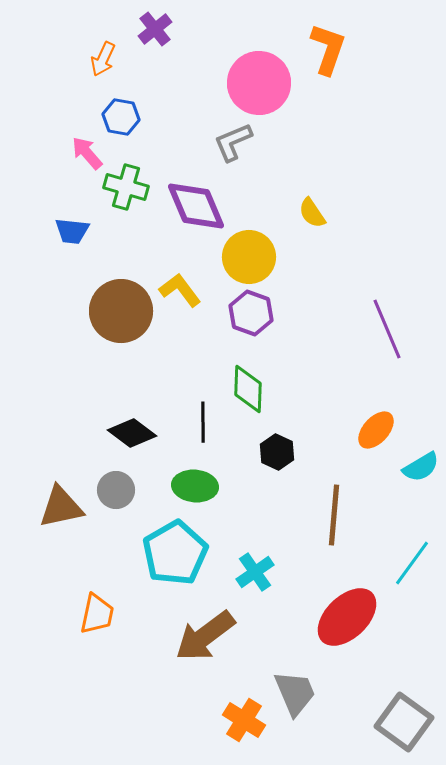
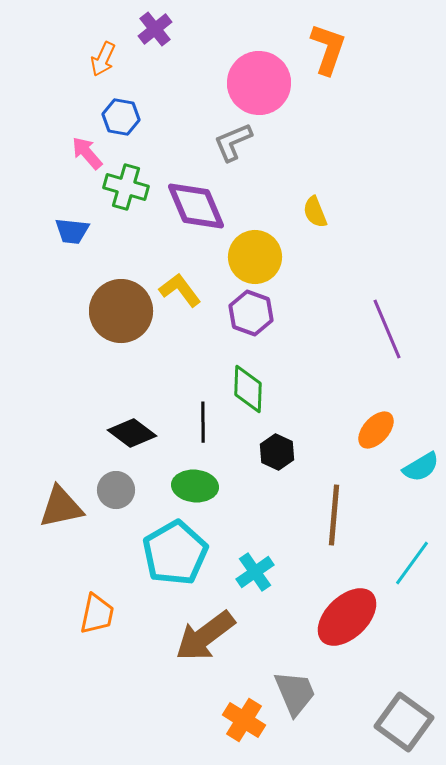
yellow semicircle: moved 3 px right, 1 px up; rotated 12 degrees clockwise
yellow circle: moved 6 px right
